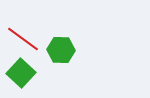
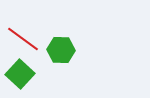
green square: moved 1 px left, 1 px down
